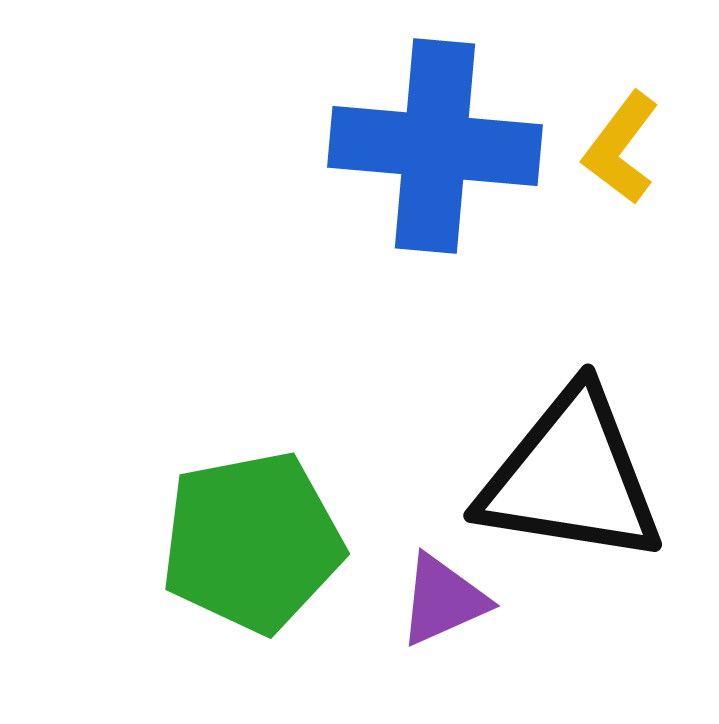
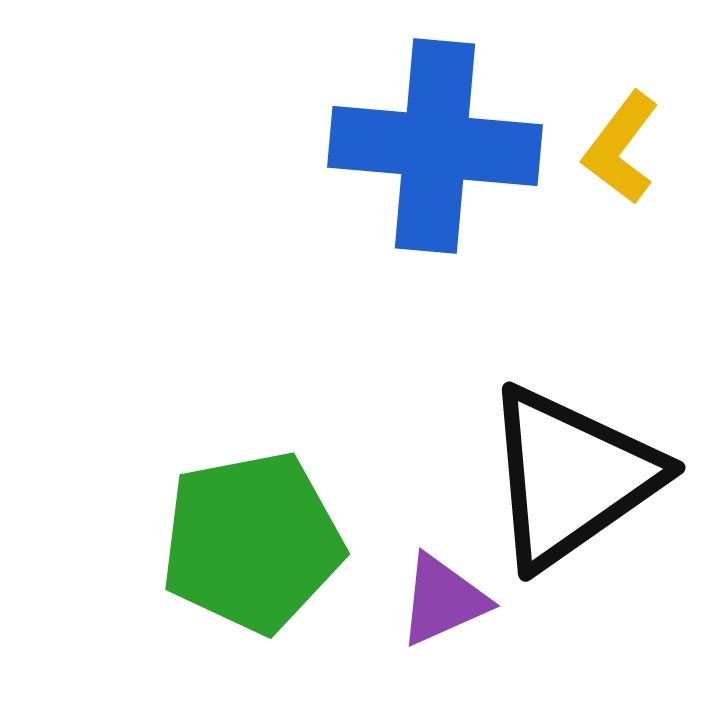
black triangle: rotated 44 degrees counterclockwise
